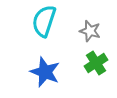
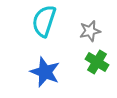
gray star: rotated 30 degrees counterclockwise
green cross: moved 1 px right, 1 px up; rotated 25 degrees counterclockwise
